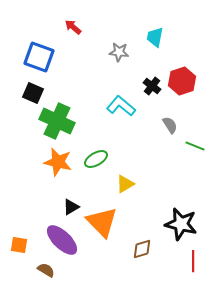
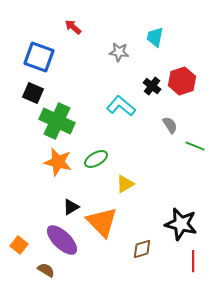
orange square: rotated 30 degrees clockwise
